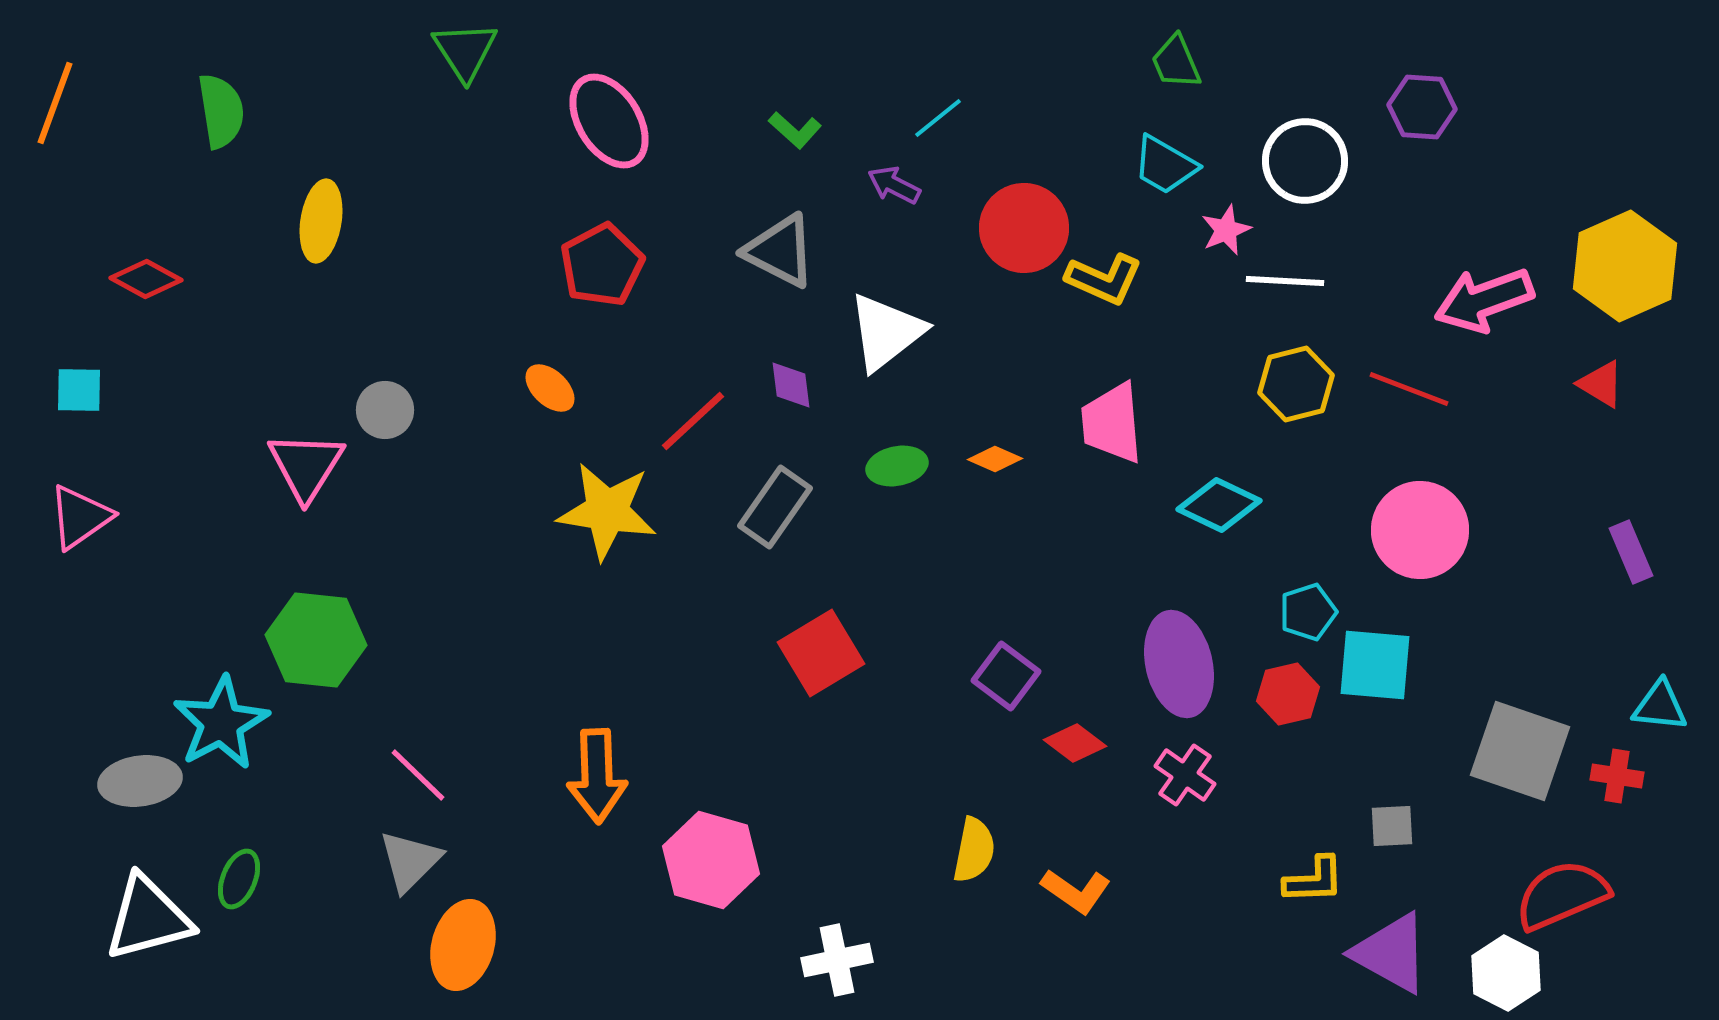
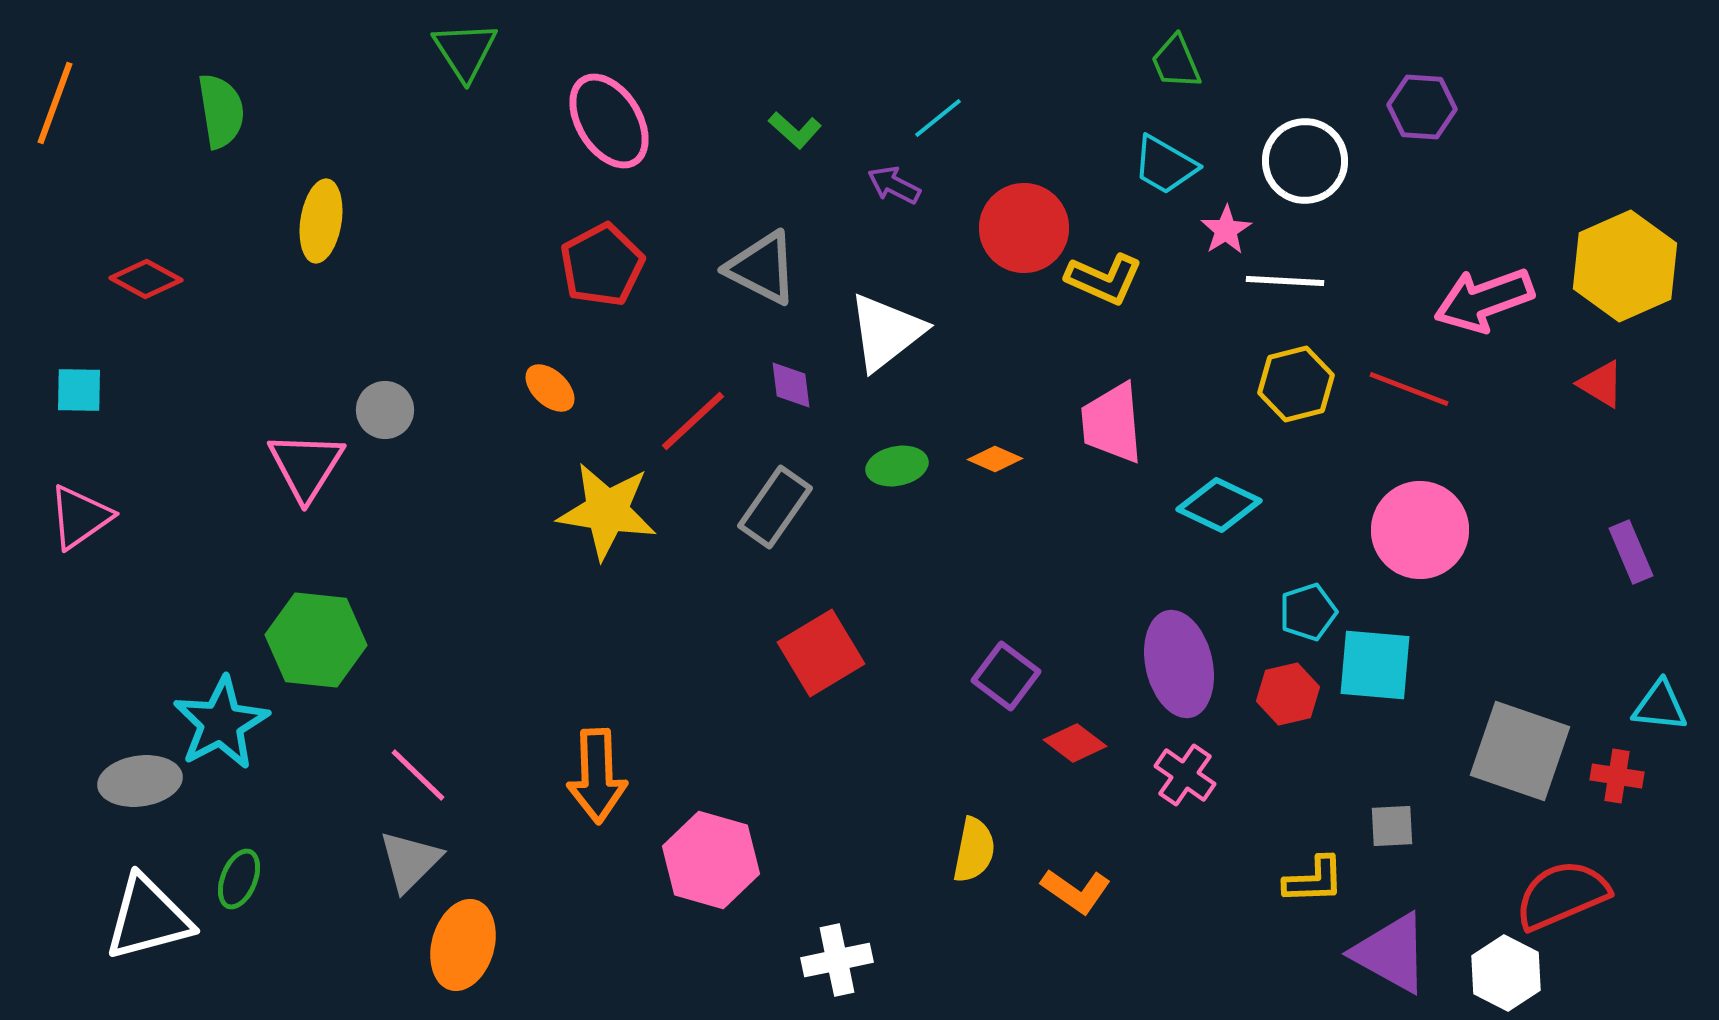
pink star at (1226, 230): rotated 9 degrees counterclockwise
gray triangle at (780, 251): moved 18 px left, 17 px down
